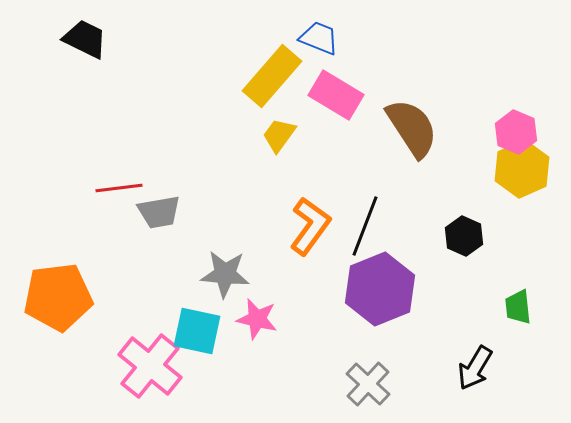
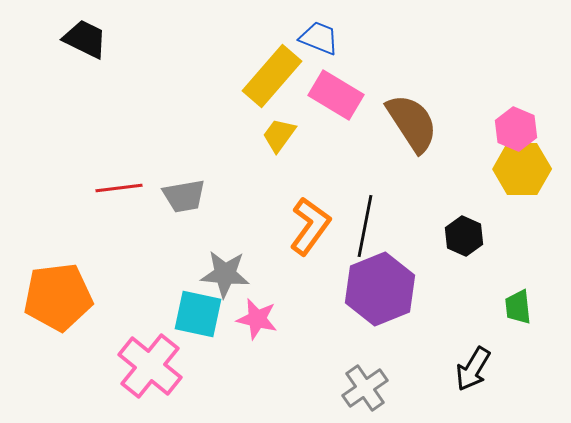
brown semicircle: moved 5 px up
pink hexagon: moved 3 px up
yellow hexagon: rotated 24 degrees clockwise
gray trapezoid: moved 25 px right, 16 px up
black line: rotated 10 degrees counterclockwise
cyan square: moved 1 px right, 17 px up
black arrow: moved 2 px left, 1 px down
gray cross: moved 3 px left, 4 px down; rotated 12 degrees clockwise
